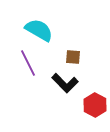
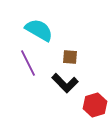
brown square: moved 3 px left
red hexagon: rotated 15 degrees clockwise
